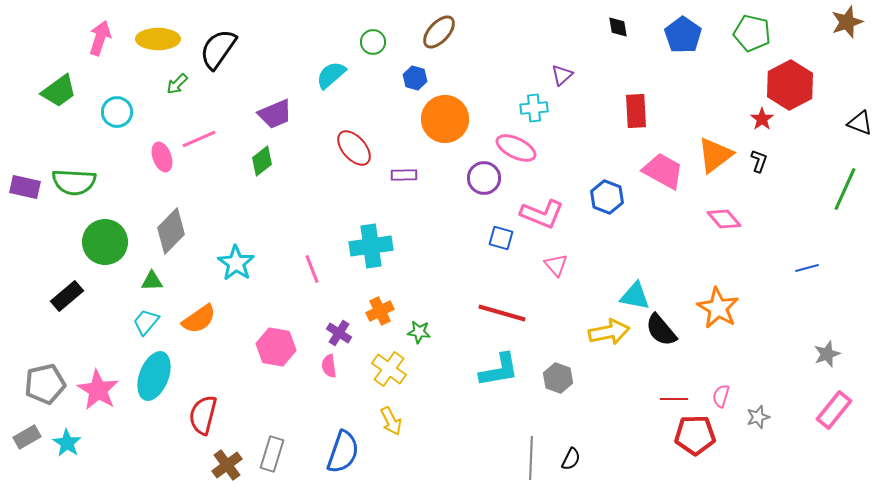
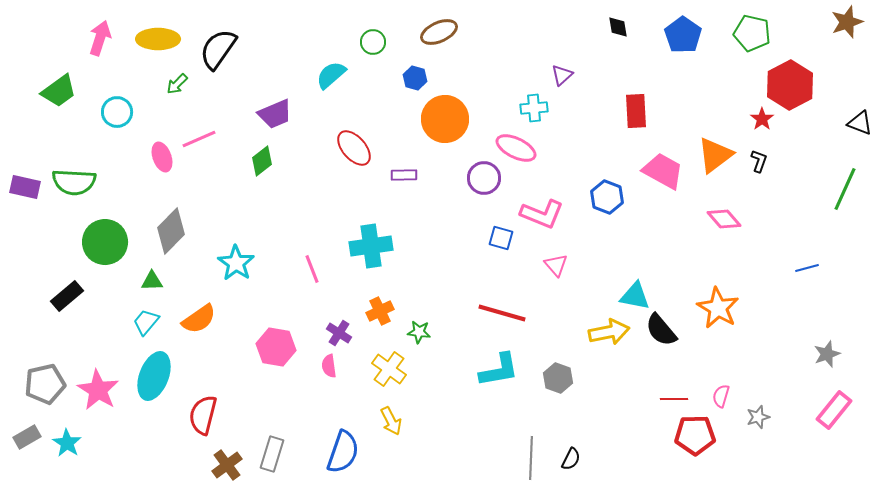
brown ellipse at (439, 32): rotated 24 degrees clockwise
